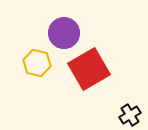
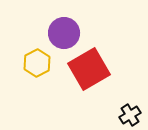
yellow hexagon: rotated 20 degrees clockwise
